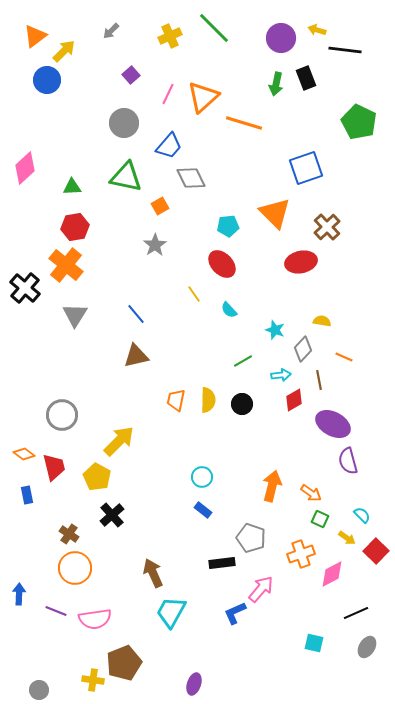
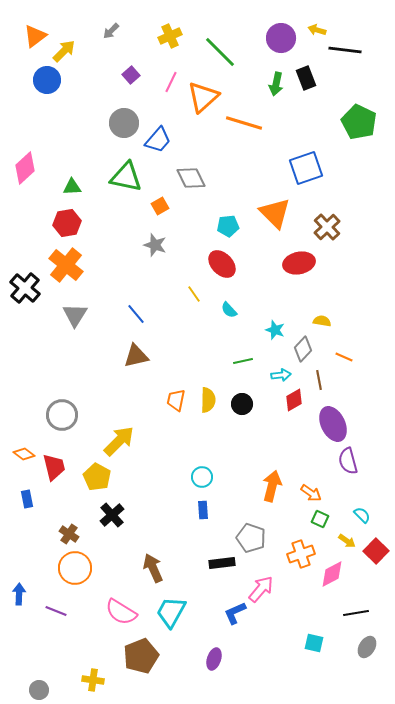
green line at (214, 28): moved 6 px right, 24 px down
pink line at (168, 94): moved 3 px right, 12 px up
blue trapezoid at (169, 146): moved 11 px left, 6 px up
red hexagon at (75, 227): moved 8 px left, 4 px up
gray star at (155, 245): rotated 20 degrees counterclockwise
red ellipse at (301, 262): moved 2 px left, 1 px down
green line at (243, 361): rotated 18 degrees clockwise
purple ellipse at (333, 424): rotated 36 degrees clockwise
blue rectangle at (27, 495): moved 4 px down
blue rectangle at (203, 510): rotated 48 degrees clockwise
yellow arrow at (347, 538): moved 3 px down
brown arrow at (153, 573): moved 5 px up
black line at (356, 613): rotated 15 degrees clockwise
pink semicircle at (95, 619): moved 26 px right, 7 px up; rotated 40 degrees clockwise
brown pentagon at (124, 663): moved 17 px right, 7 px up
purple ellipse at (194, 684): moved 20 px right, 25 px up
